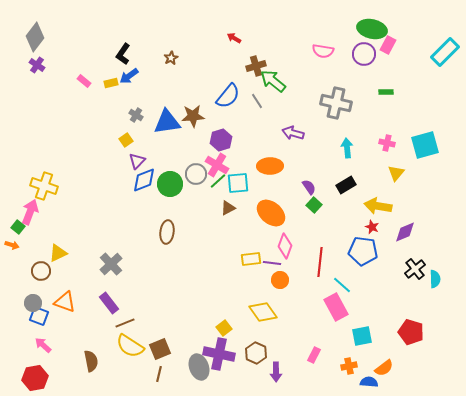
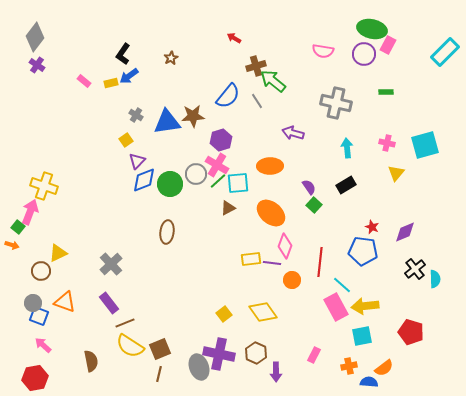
yellow arrow at (378, 206): moved 13 px left, 100 px down; rotated 16 degrees counterclockwise
orange circle at (280, 280): moved 12 px right
yellow square at (224, 328): moved 14 px up
